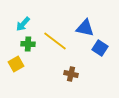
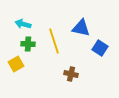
cyan arrow: rotated 63 degrees clockwise
blue triangle: moved 4 px left
yellow line: moved 1 px left; rotated 35 degrees clockwise
